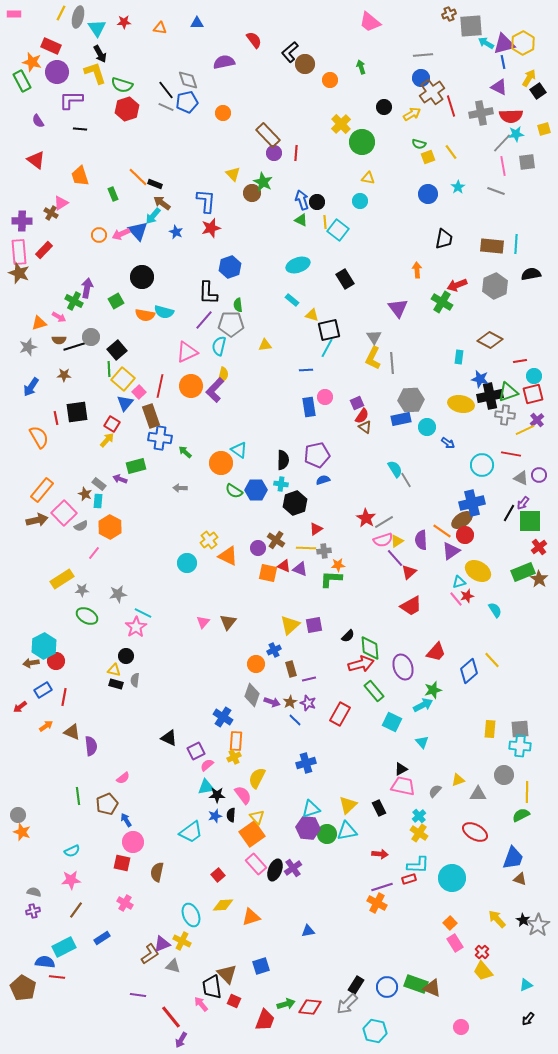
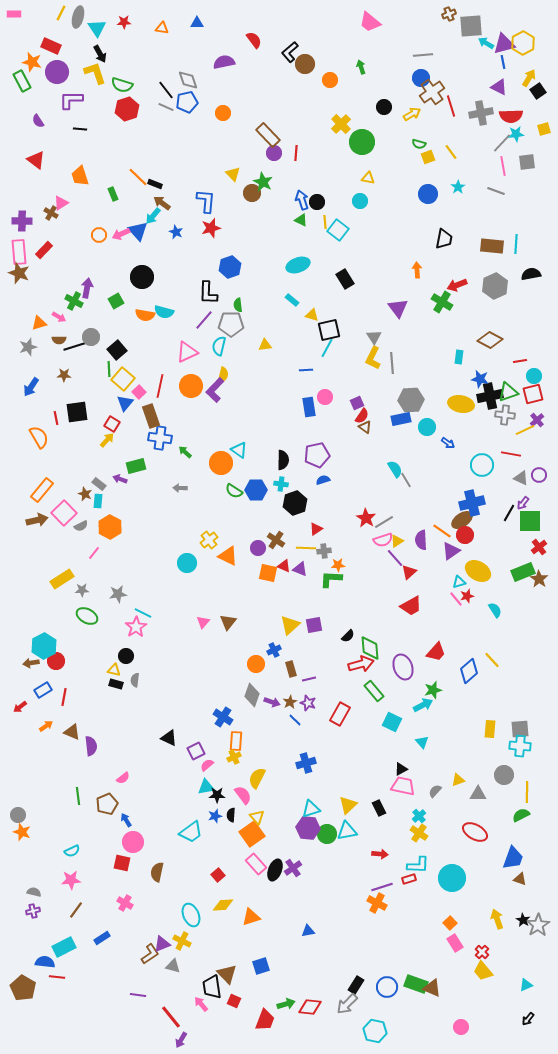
orange triangle at (160, 28): moved 2 px right
yellow arrow at (497, 919): rotated 24 degrees clockwise
